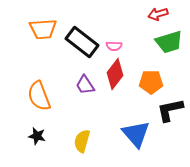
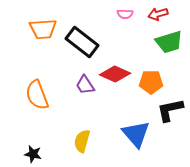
pink semicircle: moved 11 px right, 32 px up
red diamond: rotated 76 degrees clockwise
orange semicircle: moved 2 px left, 1 px up
black star: moved 4 px left, 18 px down
